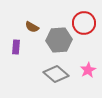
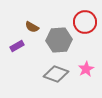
red circle: moved 1 px right, 1 px up
purple rectangle: moved 1 px right, 1 px up; rotated 56 degrees clockwise
pink star: moved 2 px left, 1 px up
gray diamond: rotated 20 degrees counterclockwise
